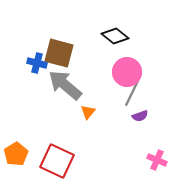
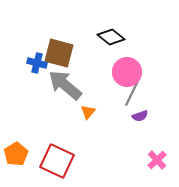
black diamond: moved 4 px left, 1 px down
pink cross: rotated 24 degrees clockwise
